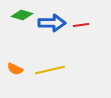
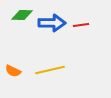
green diamond: rotated 15 degrees counterclockwise
orange semicircle: moved 2 px left, 2 px down
